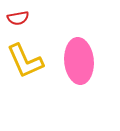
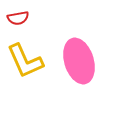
pink ellipse: rotated 12 degrees counterclockwise
